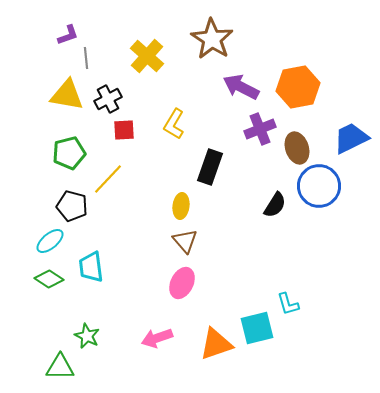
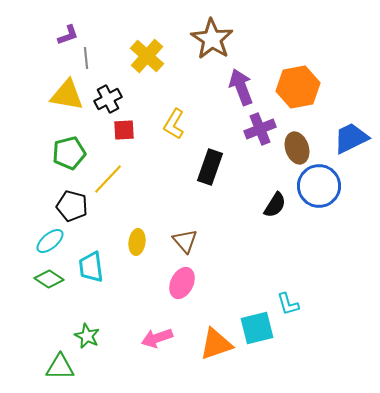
purple arrow: rotated 42 degrees clockwise
yellow ellipse: moved 44 px left, 36 px down
